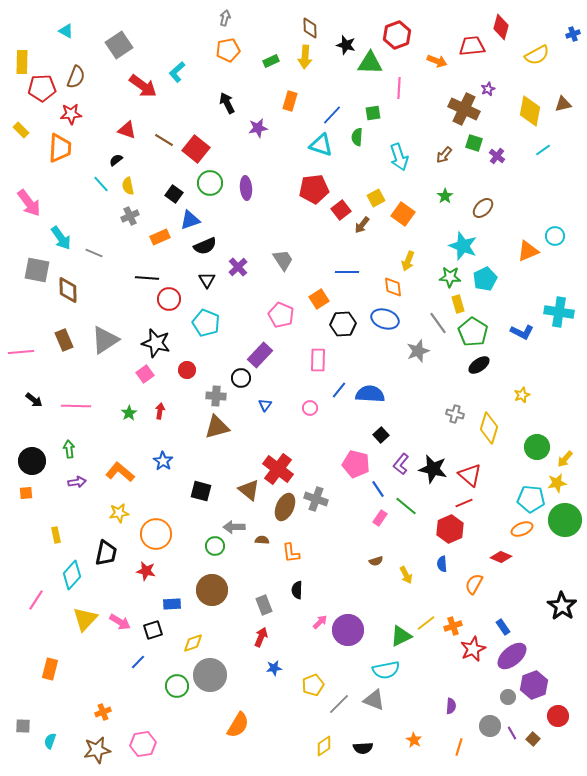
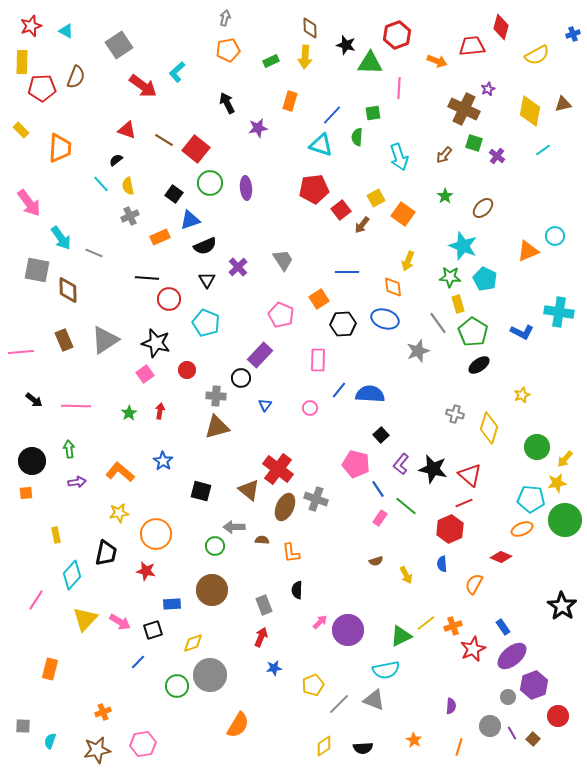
red star at (71, 114): moved 40 px left, 88 px up; rotated 15 degrees counterclockwise
cyan pentagon at (485, 279): rotated 20 degrees counterclockwise
